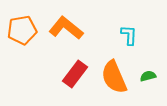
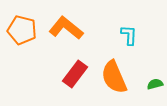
orange pentagon: rotated 24 degrees clockwise
green semicircle: moved 7 px right, 8 px down
